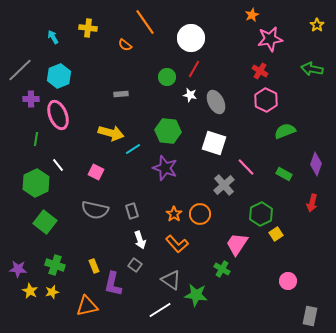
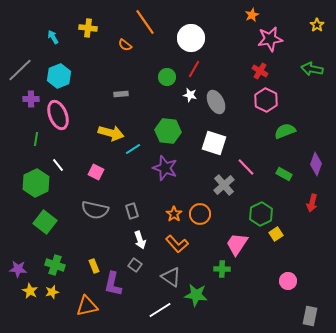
green cross at (222, 269): rotated 28 degrees counterclockwise
gray triangle at (171, 280): moved 3 px up
